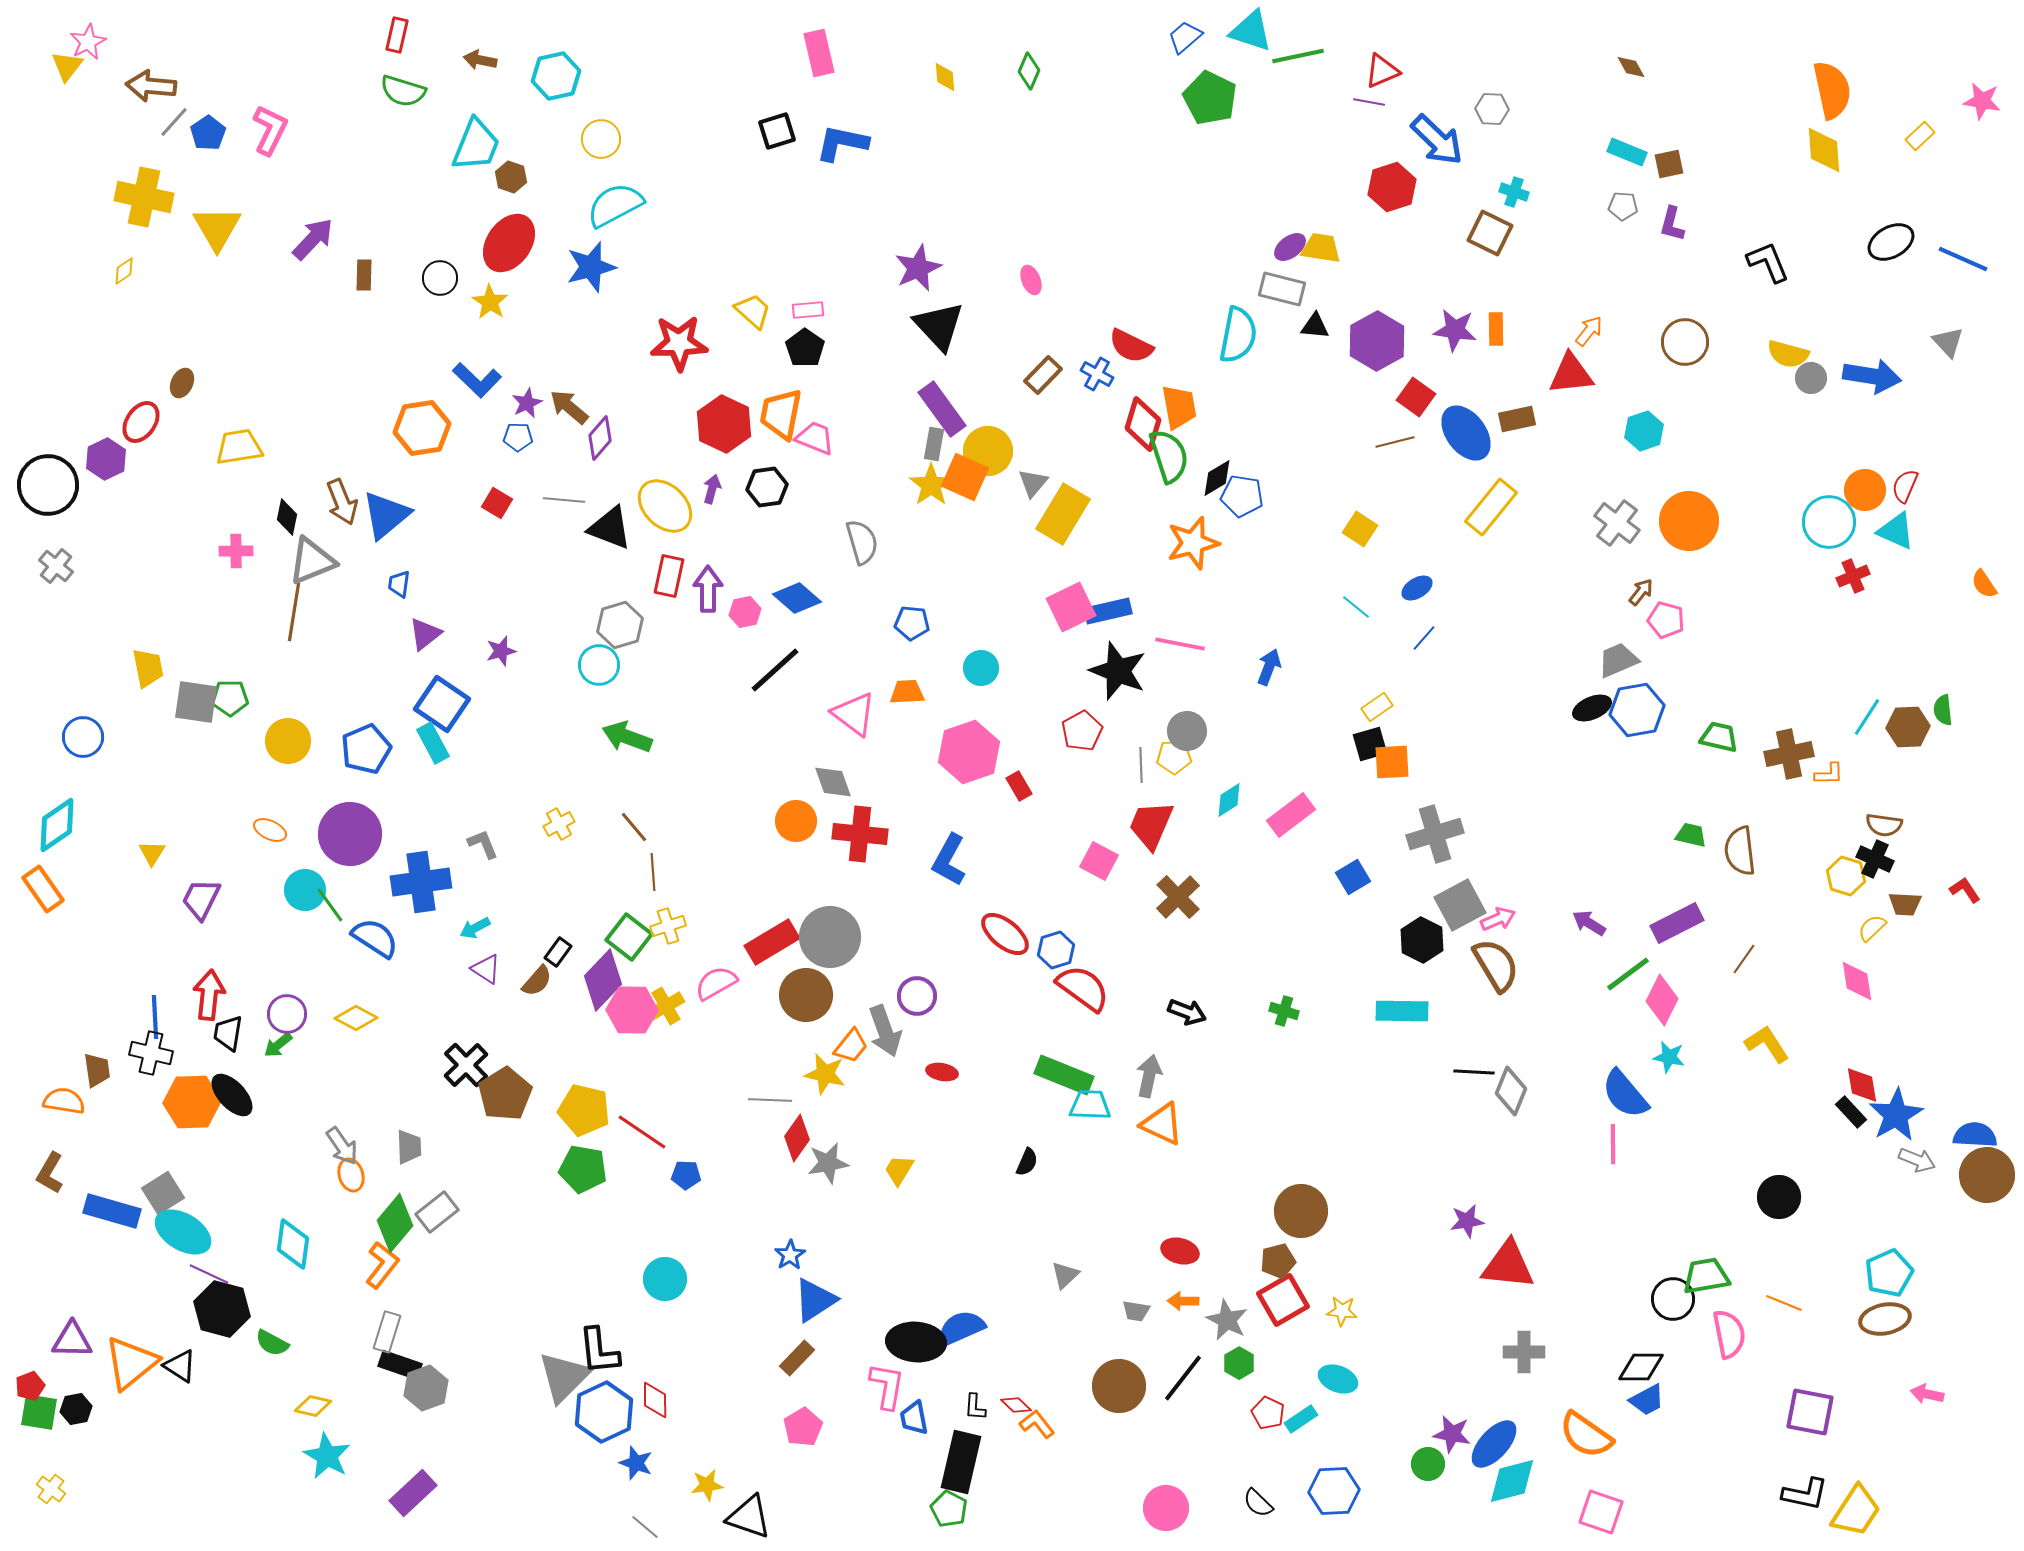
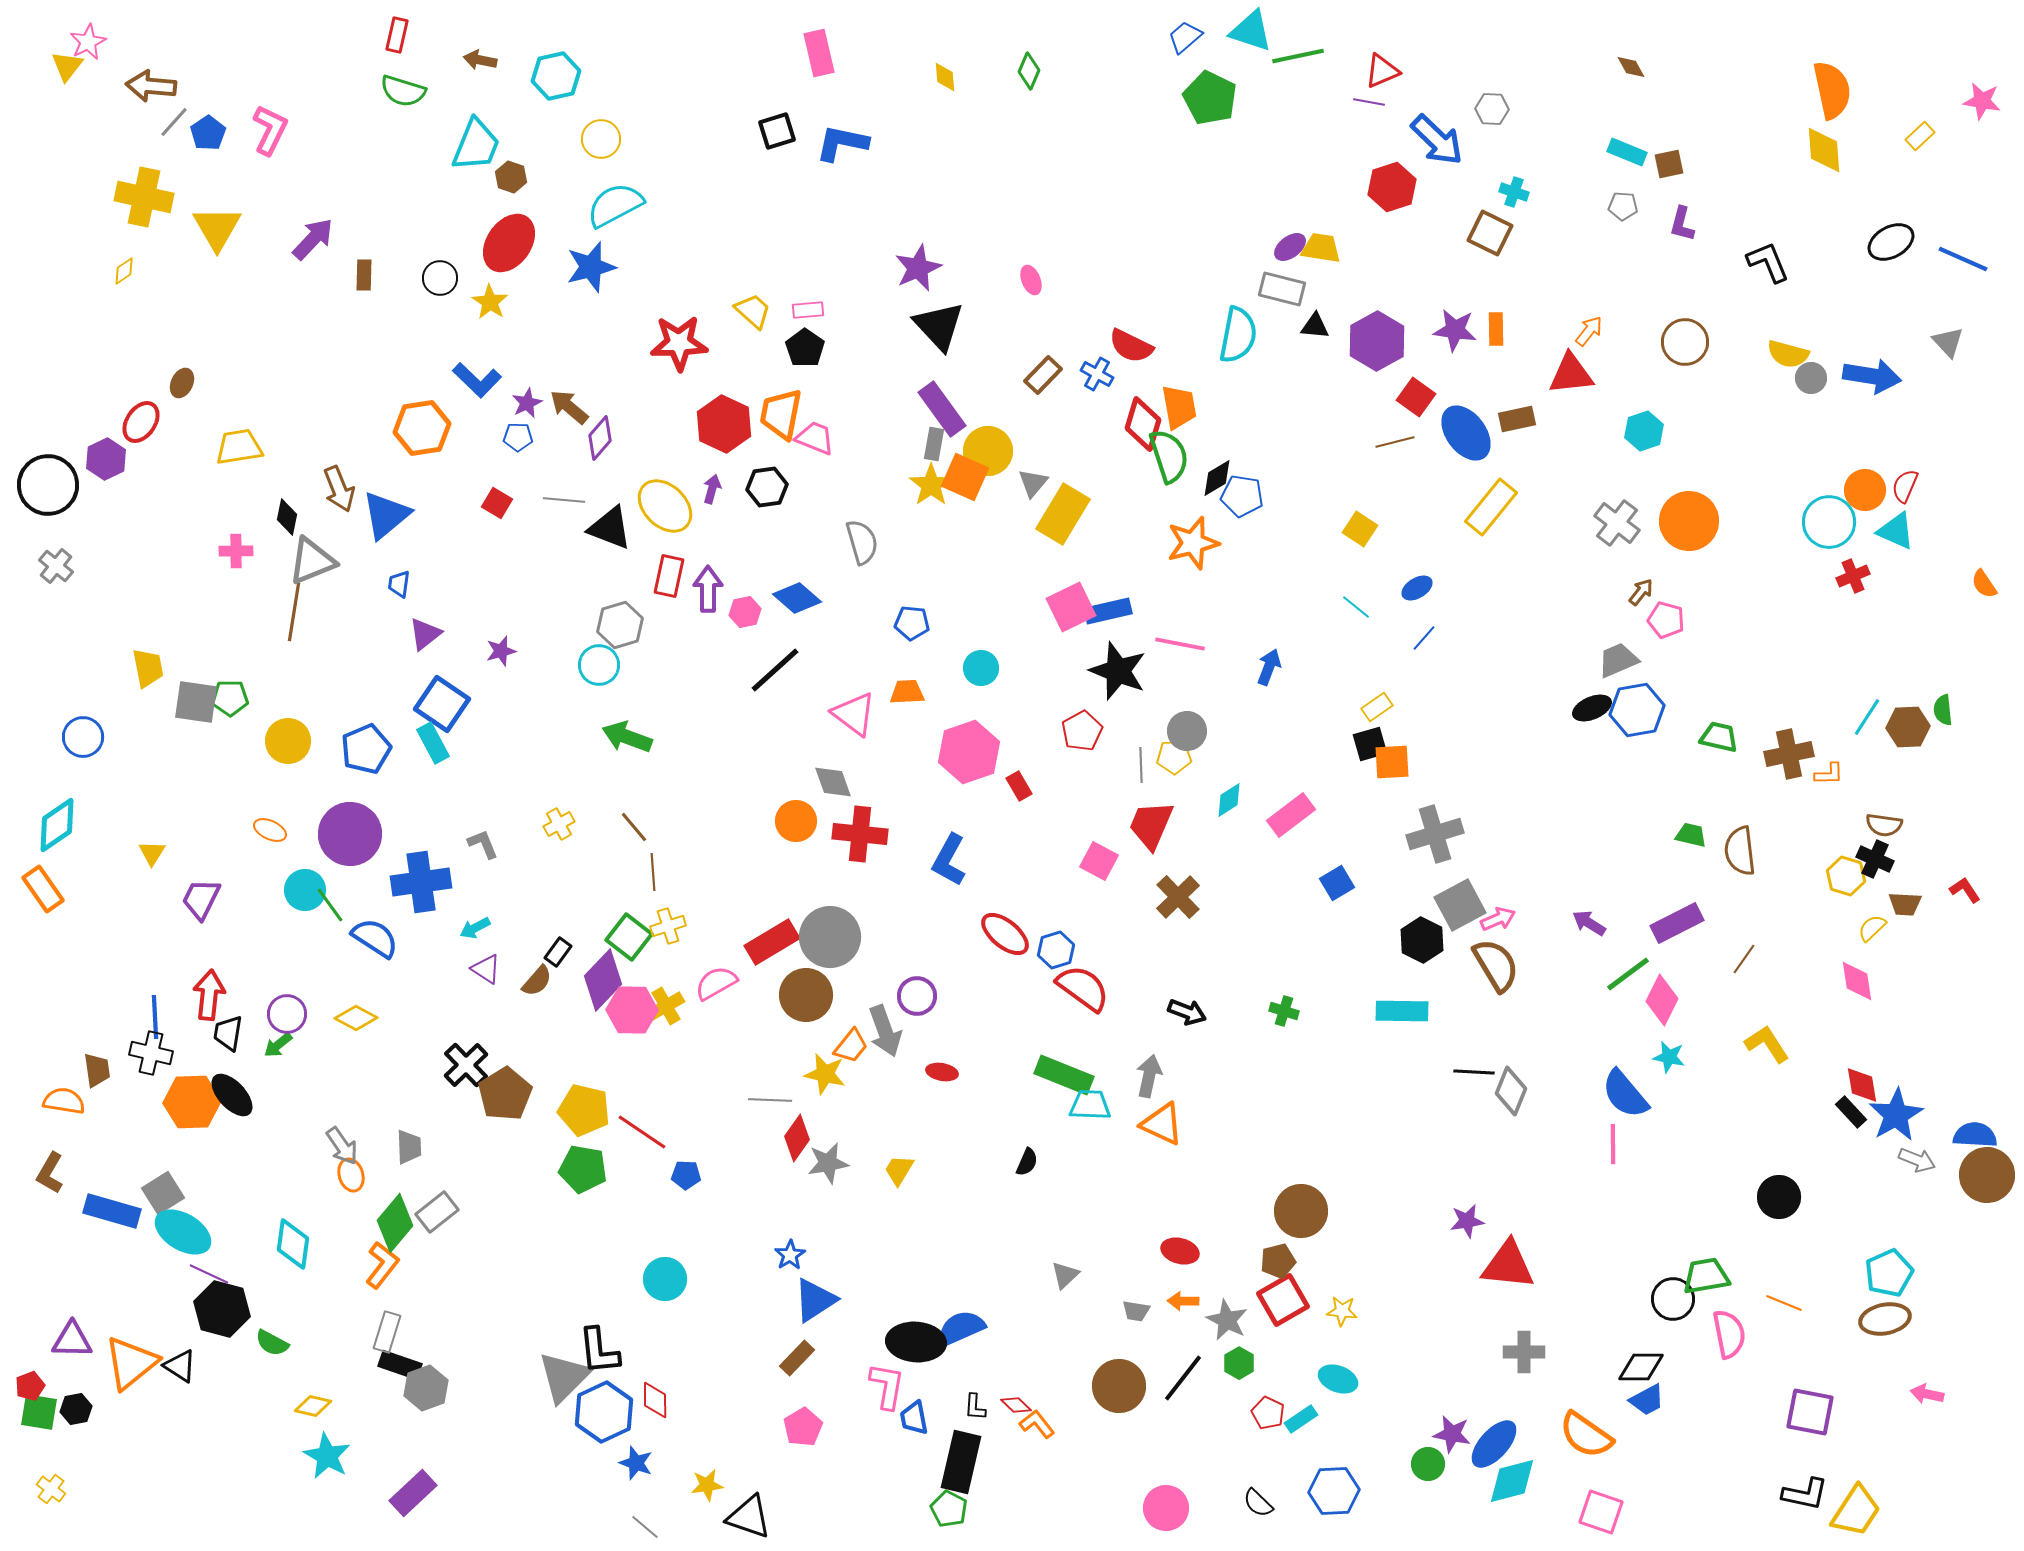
purple L-shape at (1672, 224): moved 10 px right
brown arrow at (342, 502): moved 3 px left, 13 px up
blue square at (1353, 877): moved 16 px left, 6 px down
